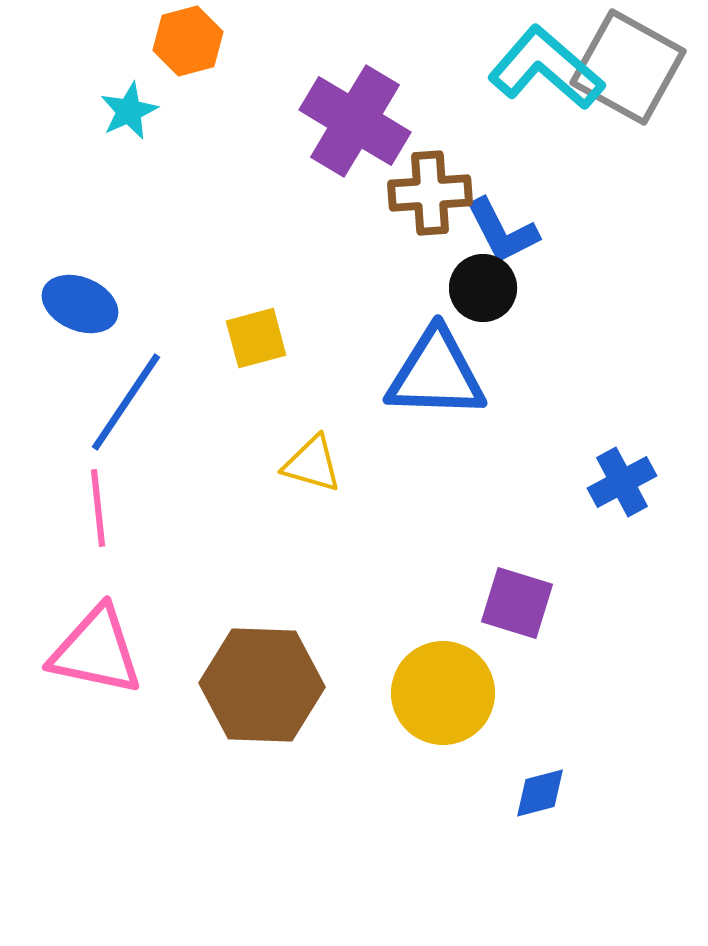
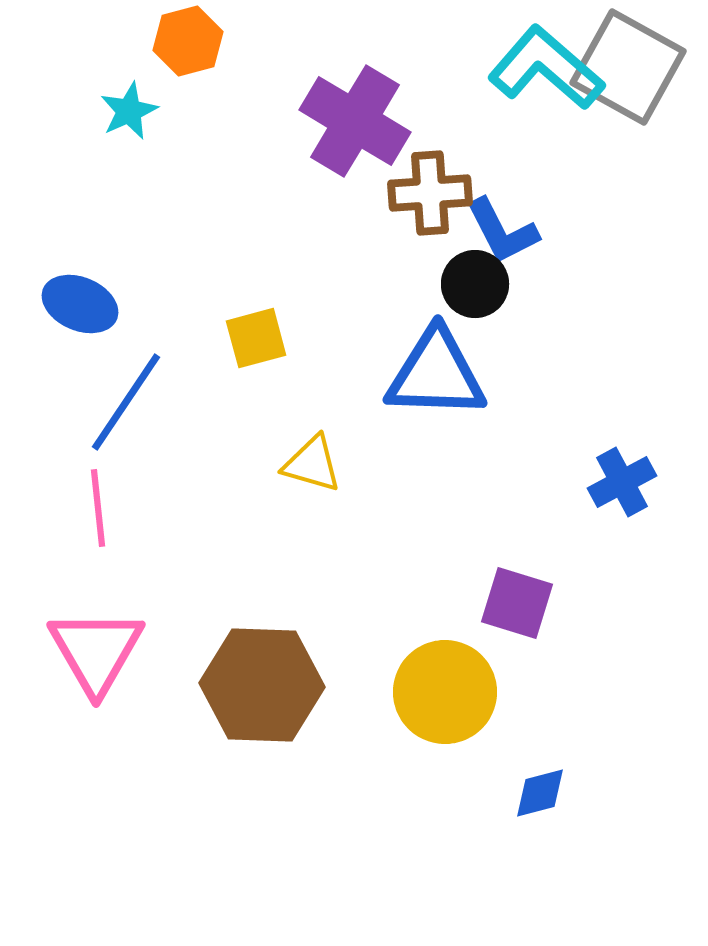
black circle: moved 8 px left, 4 px up
pink triangle: rotated 48 degrees clockwise
yellow circle: moved 2 px right, 1 px up
